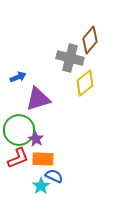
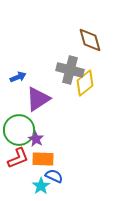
brown diamond: rotated 56 degrees counterclockwise
gray cross: moved 12 px down
purple triangle: rotated 16 degrees counterclockwise
